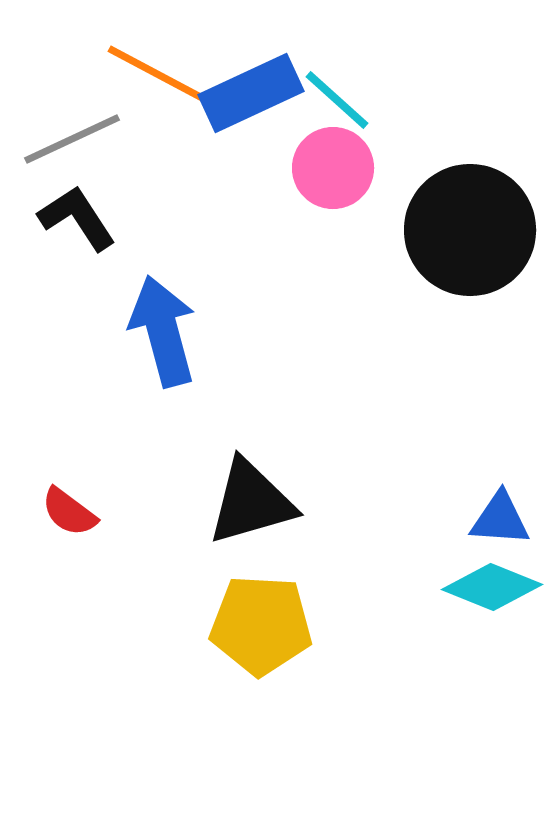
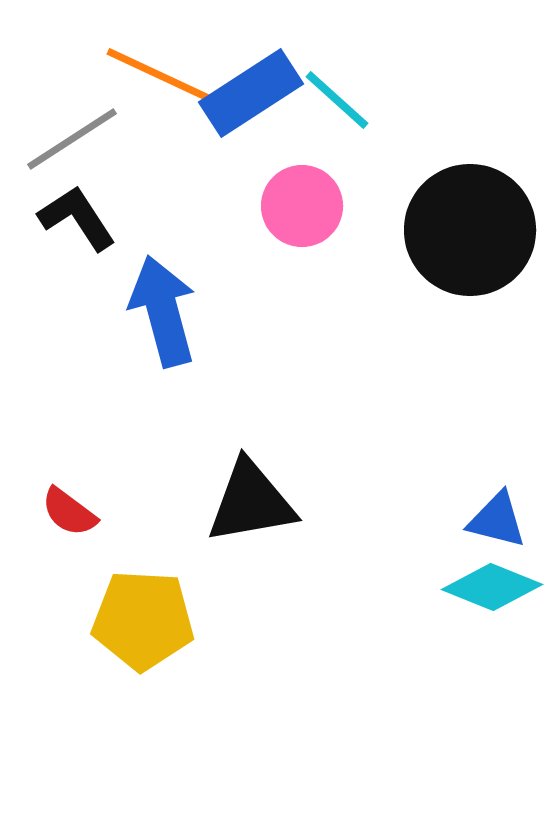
orange line: rotated 3 degrees counterclockwise
blue rectangle: rotated 8 degrees counterclockwise
gray line: rotated 8 degrees counterclockwise
pink circle: moved 31 px left, 38 px down
blue arrow: moved 20 px up
black triangle: rotated 6 degrees clockwise
blue triangle: moved 3 px left, 1 px down; rotated 10 degrees clockwise
yellow pentagon: moved 118 px left, 5 px up
